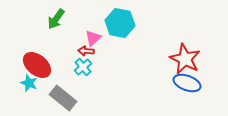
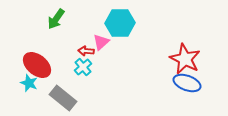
cyan hexagon: rotated 12 degrees counterclockwise
pink triangle: moved 8 px right, 4 px down
